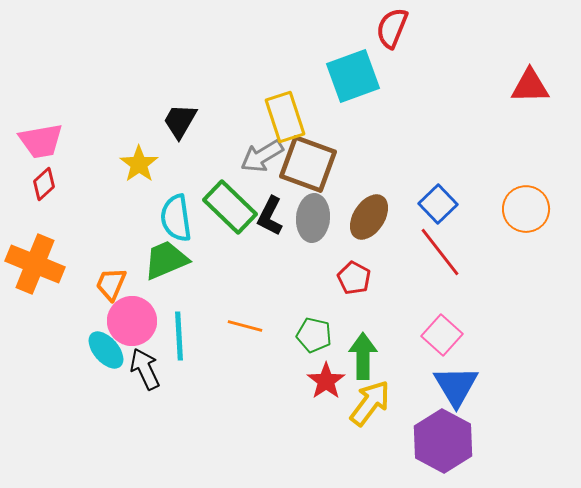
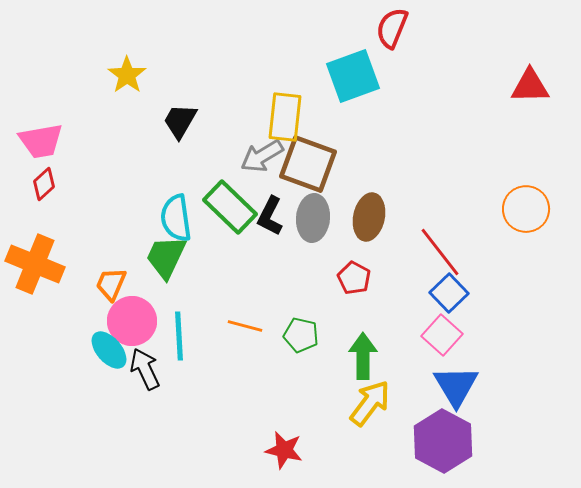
yellow rectangle: rotated 24 degrees clockwise
yellow star: moved 12 px left, 89 px up
blue square: moved 11 px right, 89 px down
brown ellipse: rotated 21 degrees counterclockwise
green trapezoid: moved 3 px up; rotated 42 degrees counterclockwise
green pentagon: moved 13 px left
cyan ellipse: moved 3 px right
red star: moved 42 px left, 69 px down; rotated 24 degrees counterclockwise
